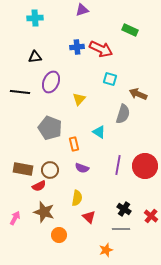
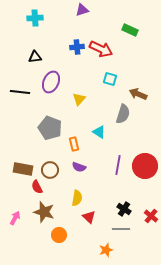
purple semicircle: moved 3 px left, 1 px up
red semicircle: moved 2 px left, 1 px down; rotated 88 degrees clockwise
